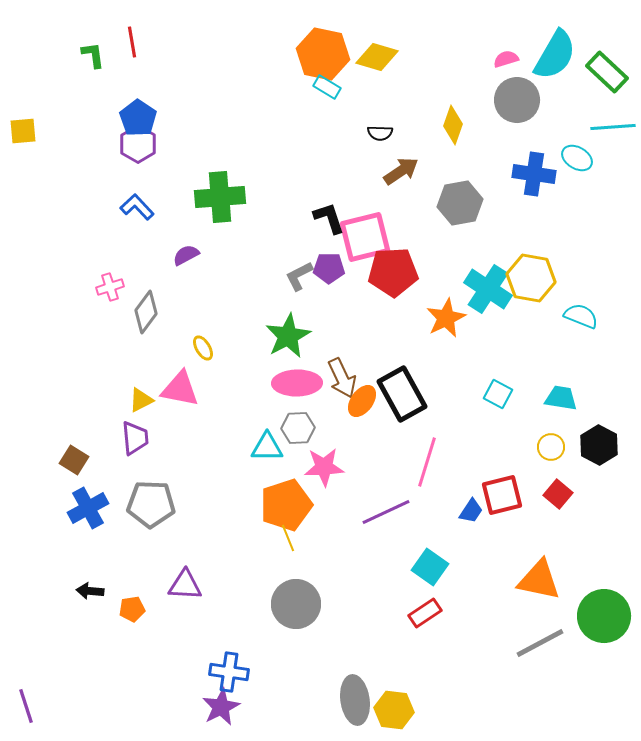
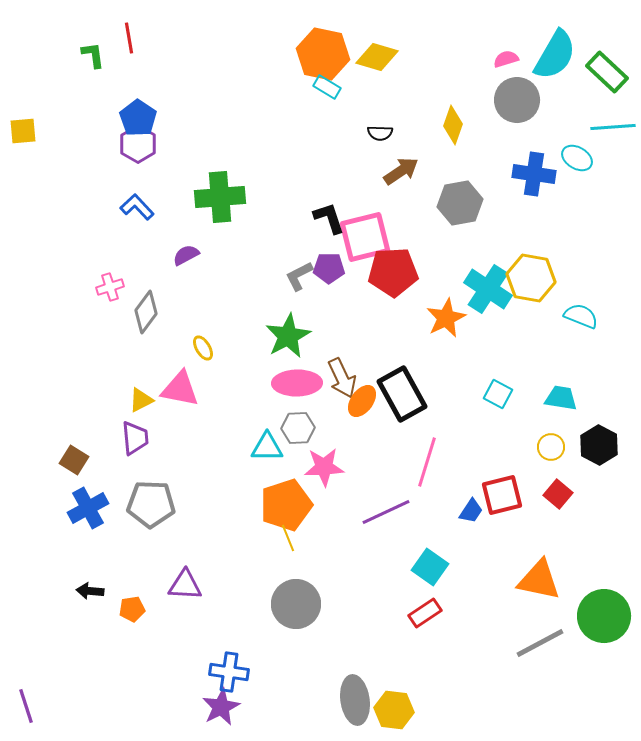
red line at (132, 42): moved 3 px left, 4 px up
